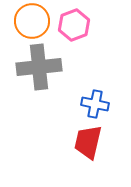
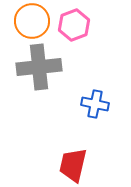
red trapezoid: moved 15 px left, 23 px down
